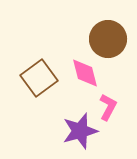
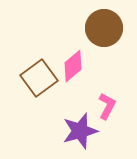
brown circle: moved 4 px left, 11 px up
pink diamond: moved 12 px left, 7 px up; rotated 64 degrees clockwise
pink L-shape: moved 1 px left, 1 px up
